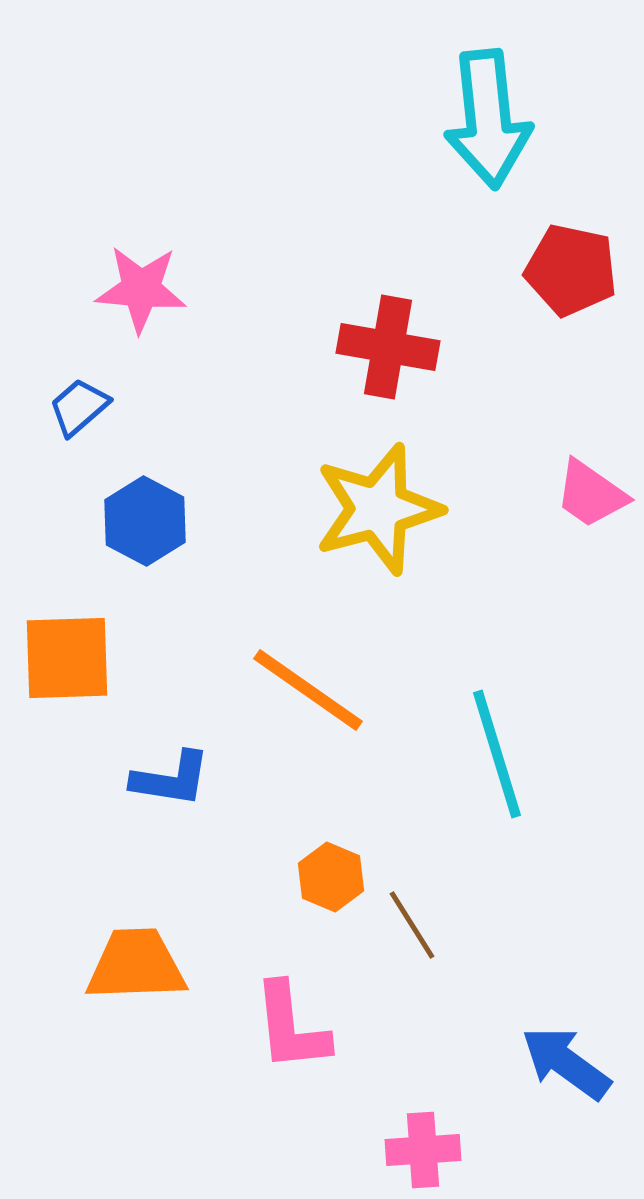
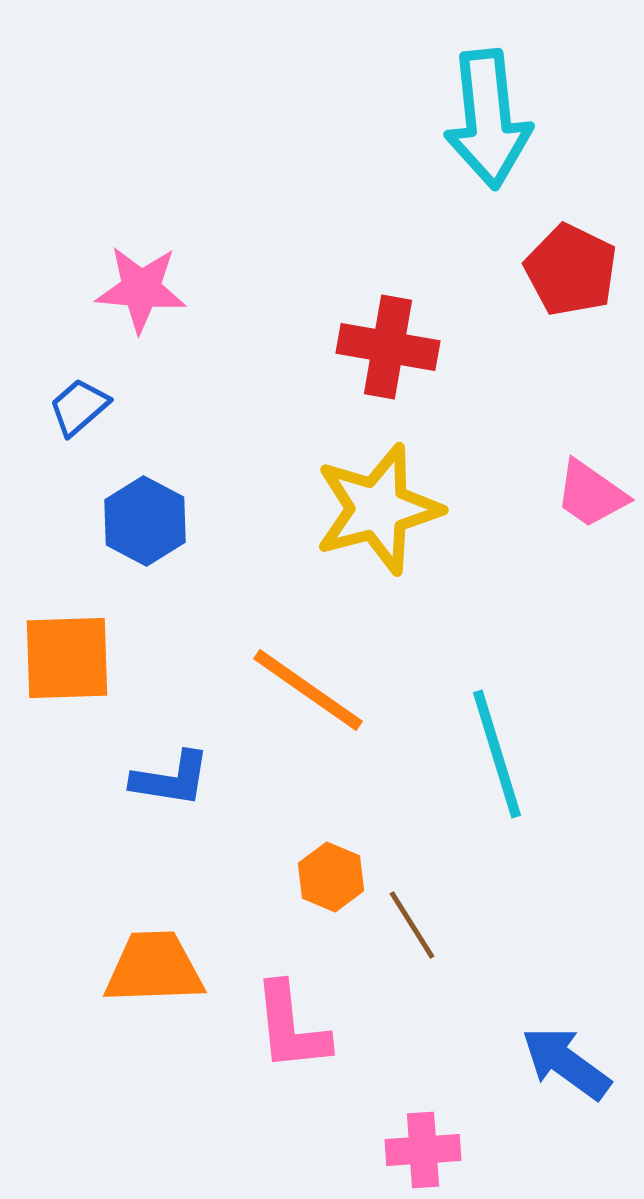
red pentagon: rotated 14 degrees clockwise
orange trapezoid: moved 18 px right, 3 px down
